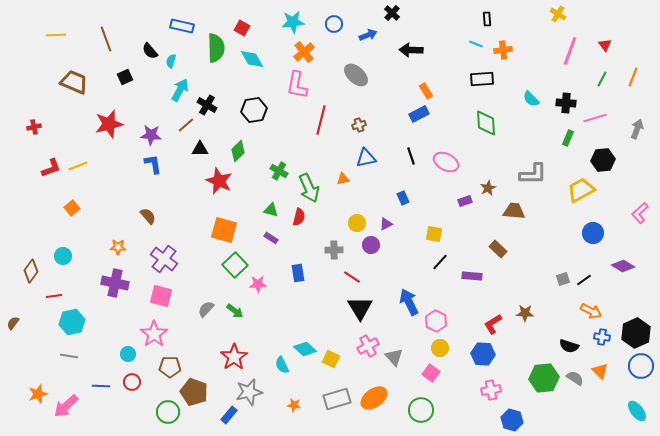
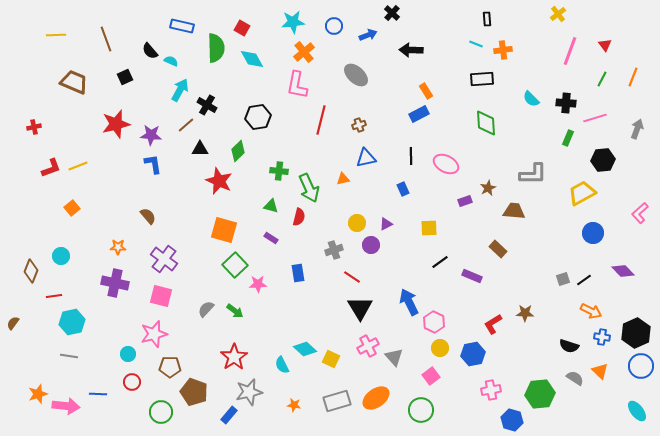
yellow cross at (558, 14): rotated 21 degrees clockwise
blue circle at (334, 24): moved 2 px down
cyan semicircle at (171, 61): rotated 96 degrees clockwise
black hexagon at (254, 110): moved 4 px right, 7 px down
red star at (109, 124): moved 7 px right
black line at (411, 156): rotated 18 degrees clockwise
pink ellipse at (446, 162): moved 2 px down
green cross at (279, 171): rotated 24 degrees counterclockwise
yellow trapezoid at (581, 190): moved 1 px right, 3 px down
blue rectangle at (403, 198): moved 9 px up
green triangle at (271, 210): moved 4 px up
yellow square at (434, 234): moved 5 px left, 6 px up; rotated 12 degrees counterclockwise
gray cross at (334, 250): rotated 18 degrees counterclockwise
cyan circle at (63, 256): moved 2 px left
black line at (440, 262): rotated 12 degrees clockwise
purple diamond at (623, 266): moved 5 px down; rotated 15 degrees clockwise
brown diamond at (31, 271): rotated 15 degrees counterclockwise
purple rectangle at (472, 276): rotated 18 degrees clockwise
pink hexagon at (436, 321): moved 2 px left, 1 px down
pink star at (154, 334): rotated 20 degrees clockwise
blue hexagon at (483, 354): moved 10 px left; rotated 15 degrees counterclockwise
pink square at (431, 373): moved 3 px down; rotated 18 degrees clockwise
green hexagon at (544, 378): moved 4 px left, 16 px down
blue line at (101, 386): moved 3 px left, 8 px down
orange ellipse at (374, 398): moved 2 px right
gray rectangle at (337, 399): moved 2 px down
pink arrow at (66, 406): rotated 132 degrees counterclockwise
green circle at (168, 412): moved 7 px left
